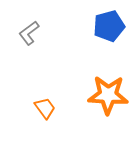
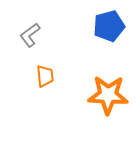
gray L-shape: moved 1 px right, 2 px down
orange trapezoid: moved 32 px up; rotated 30 degrees clockwise
